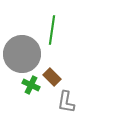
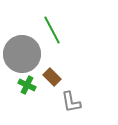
green line: rotated 36 degrees counterclockwise
green cross: moved 4 px left
gray L-shape: moved 5 px right; rotated 20 degrees counterclockwise
